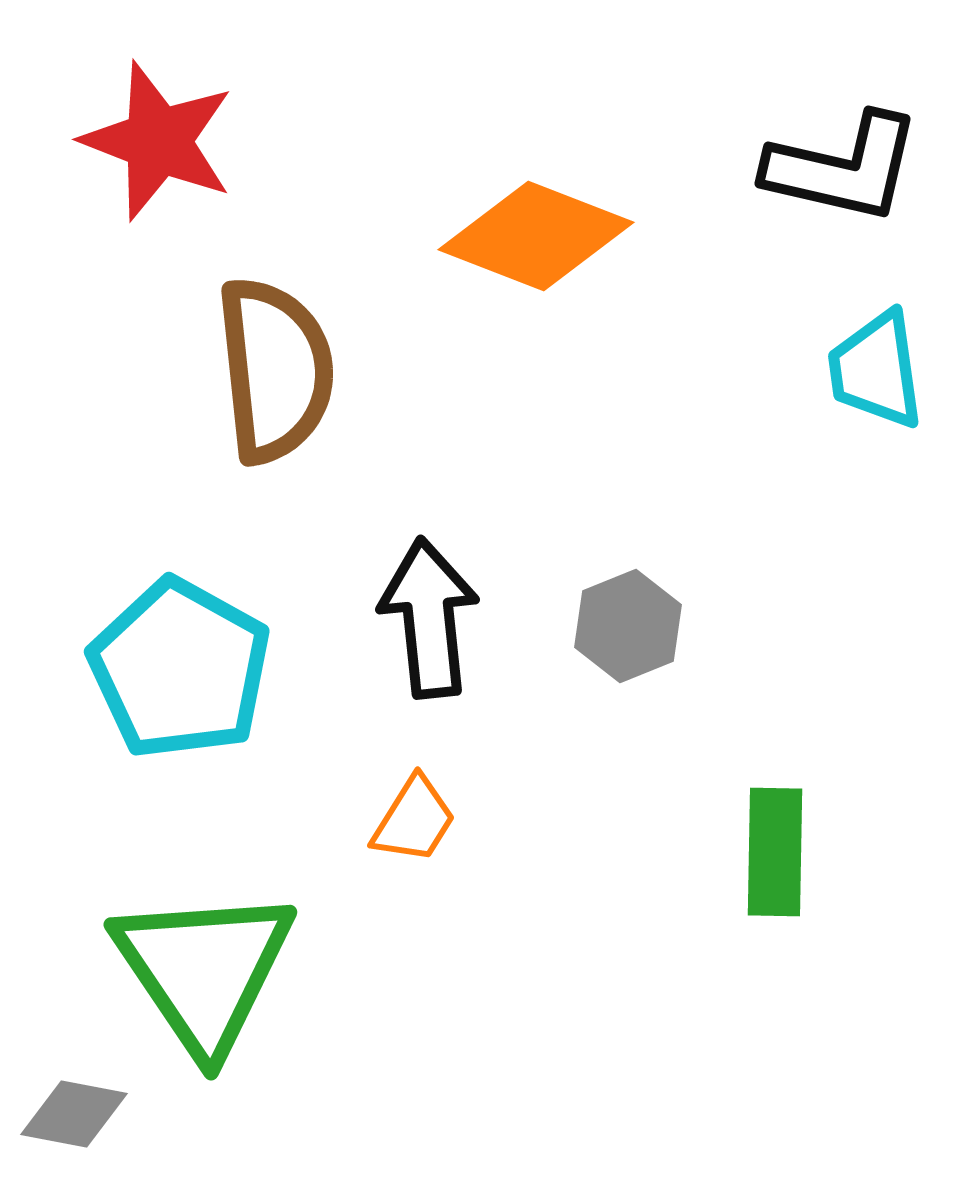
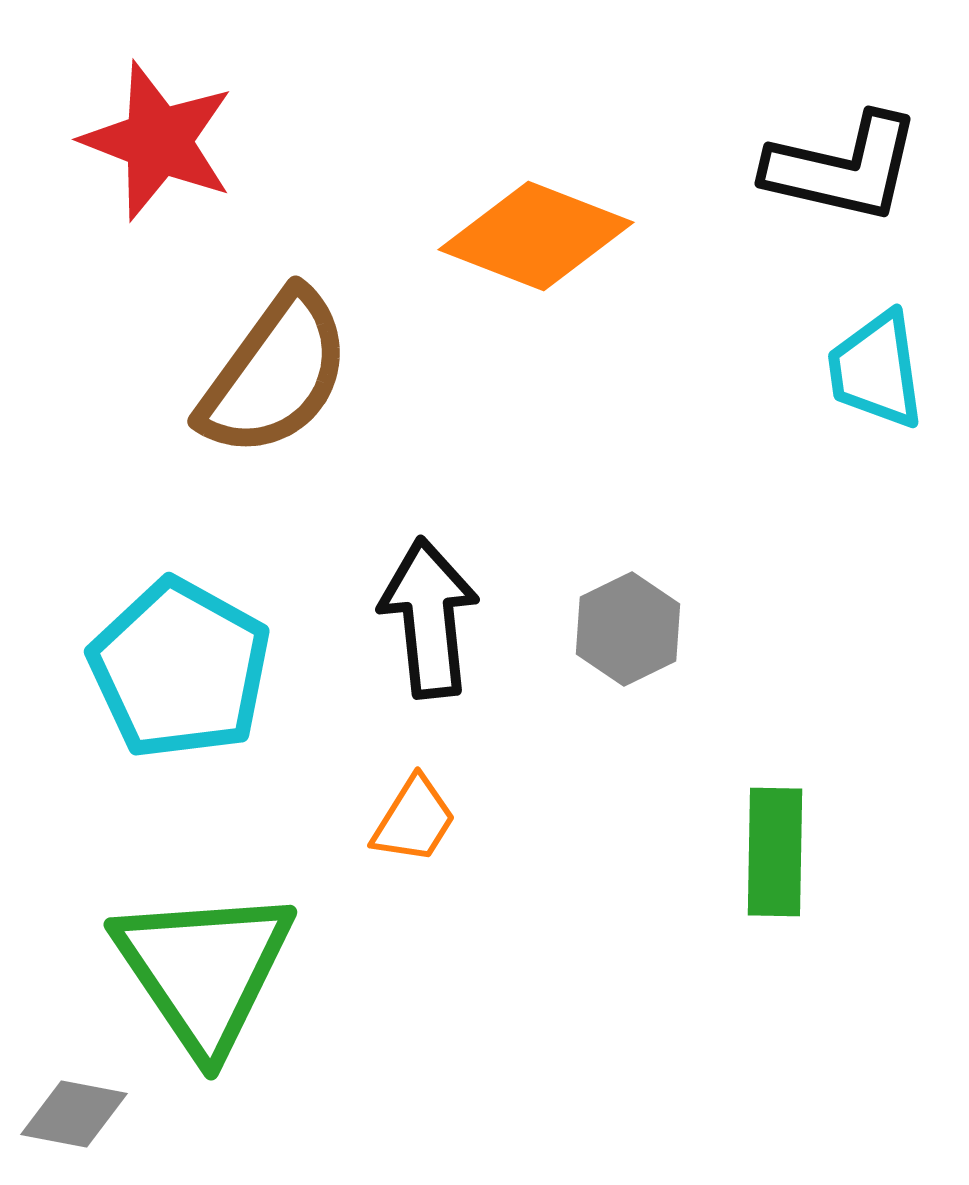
brown semicircle: moved 4 px down; rotated 42 degrees clockwise
gray hexagon: moved 3 px down; rotated 4 degrees counterclockwise
